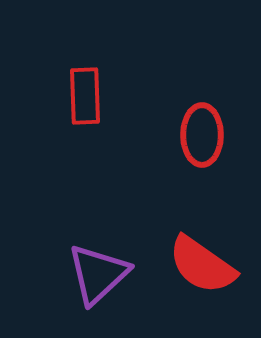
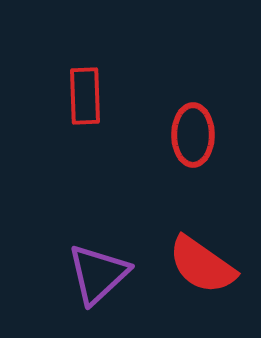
red ellipse: moved 9 px left
